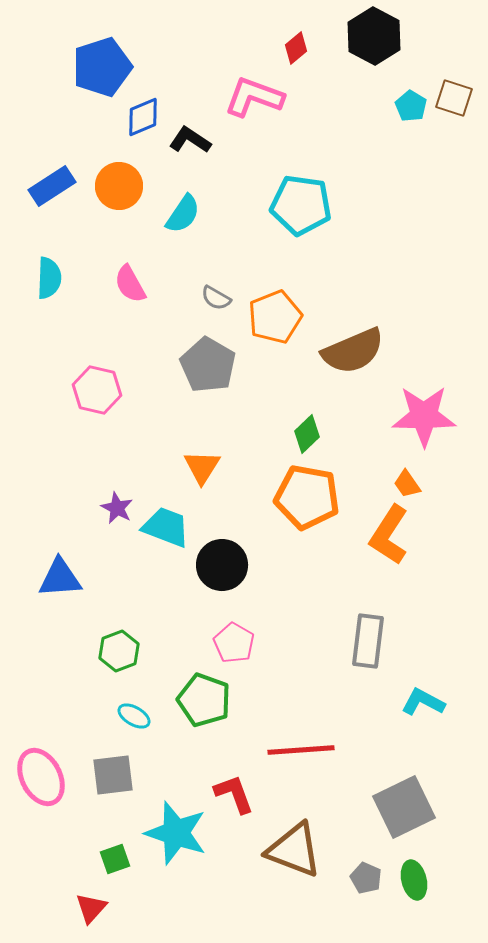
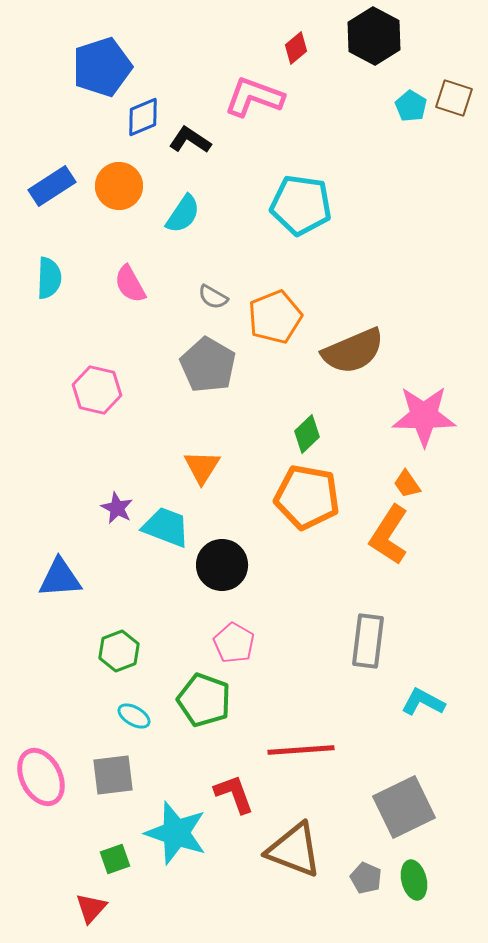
gray semicircle at (216, 298): moved 3 px left, 1 px up
